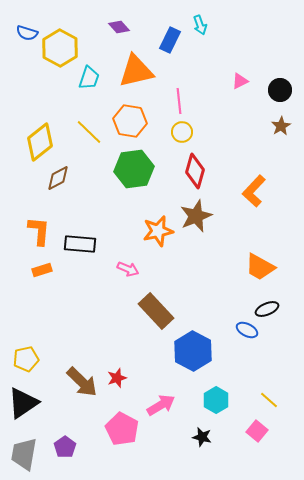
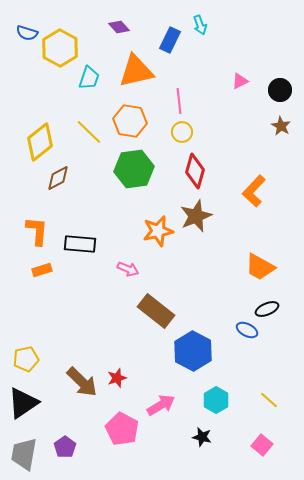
brown star at (281, 126): rotated 12 degrees counterclockwise
orange L-shape at (39, 231): moved 2 px left
brown rectangle at (156, 311): rotated 9 degrees counterclockwise
pink square at (257, 431): moved 5 px right, 14 px down
